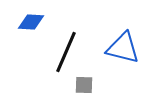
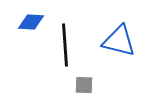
blue triangle: moved 4 px left, 7 px up
black line: moved 1 px left, 7 px up; rotated 27 degrees counterclockwise
